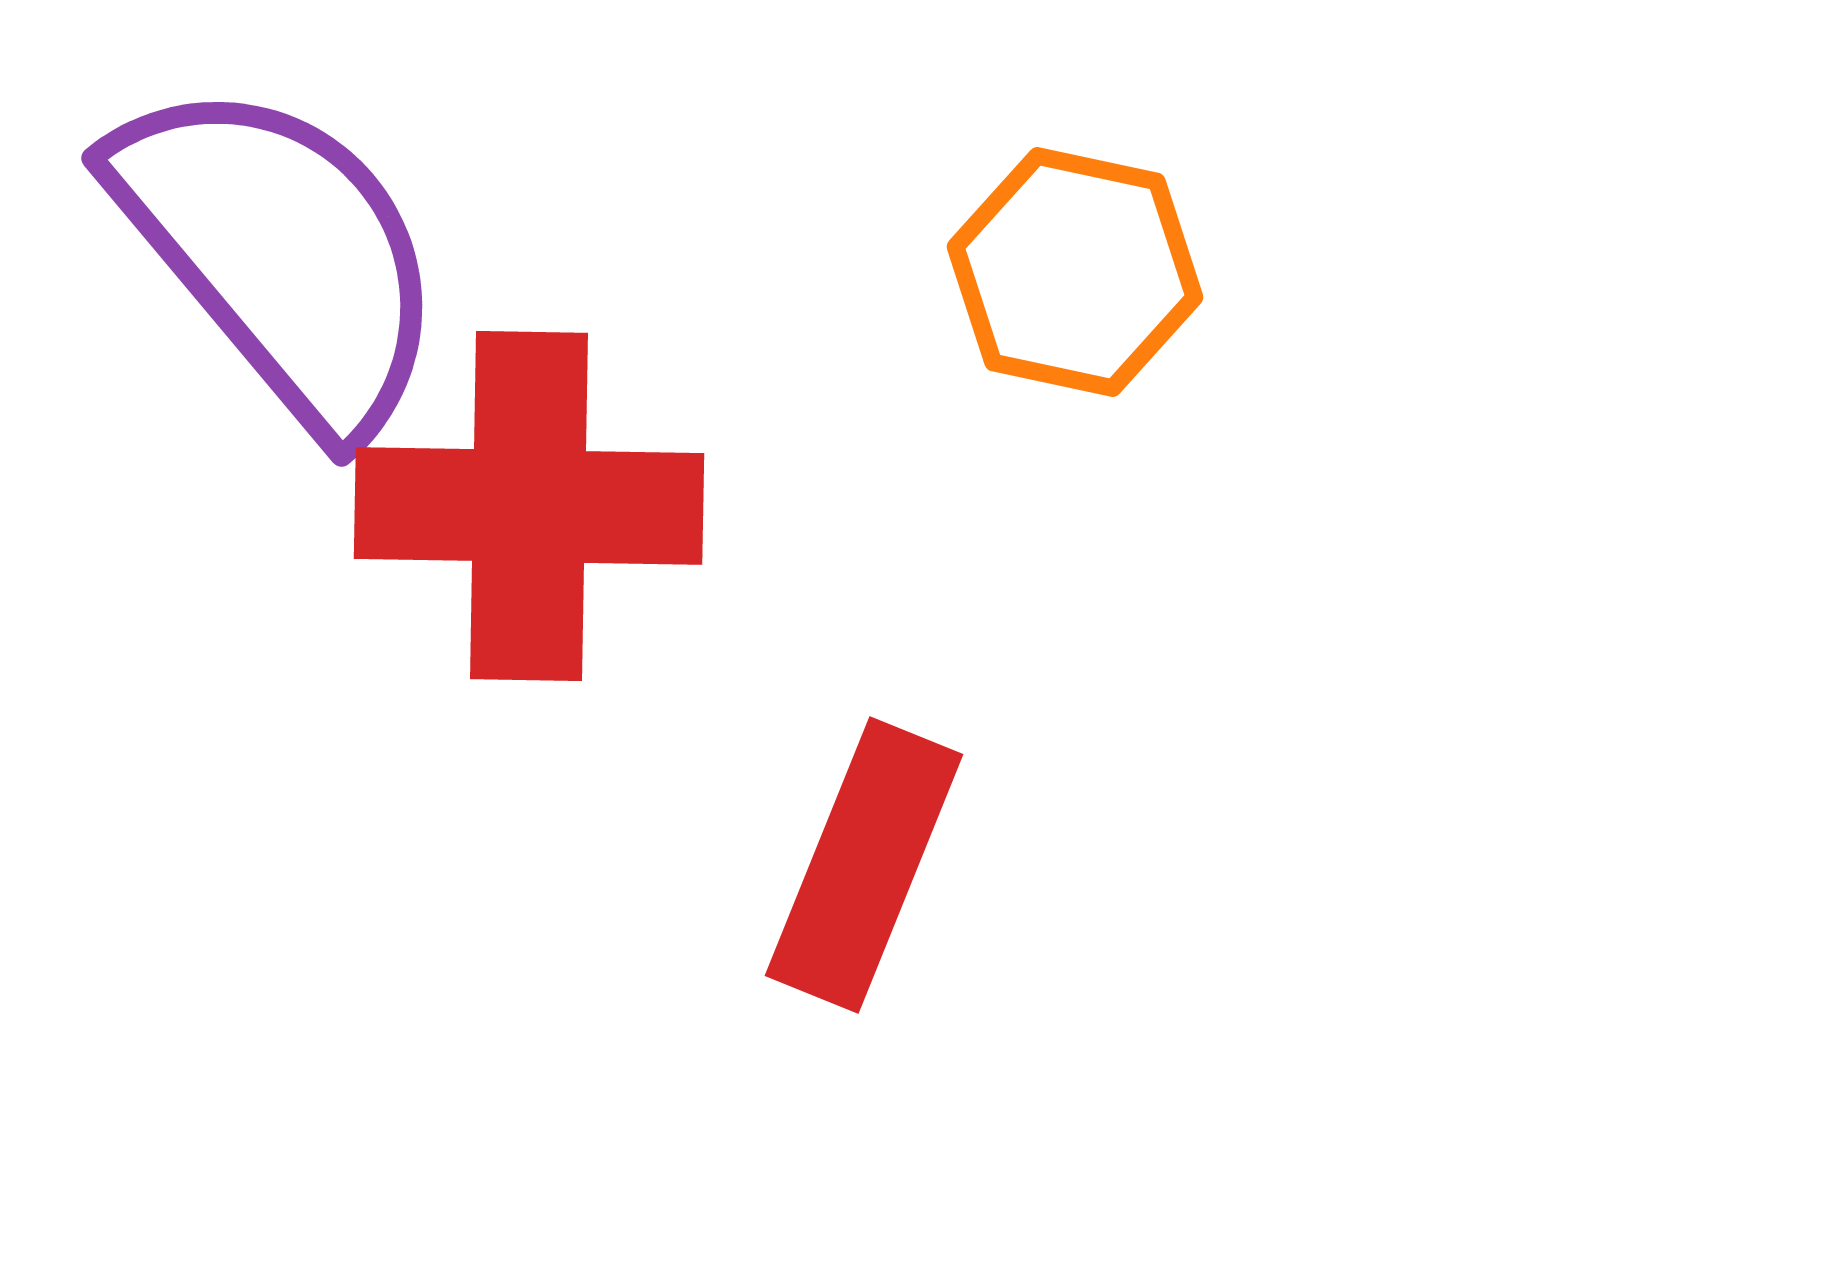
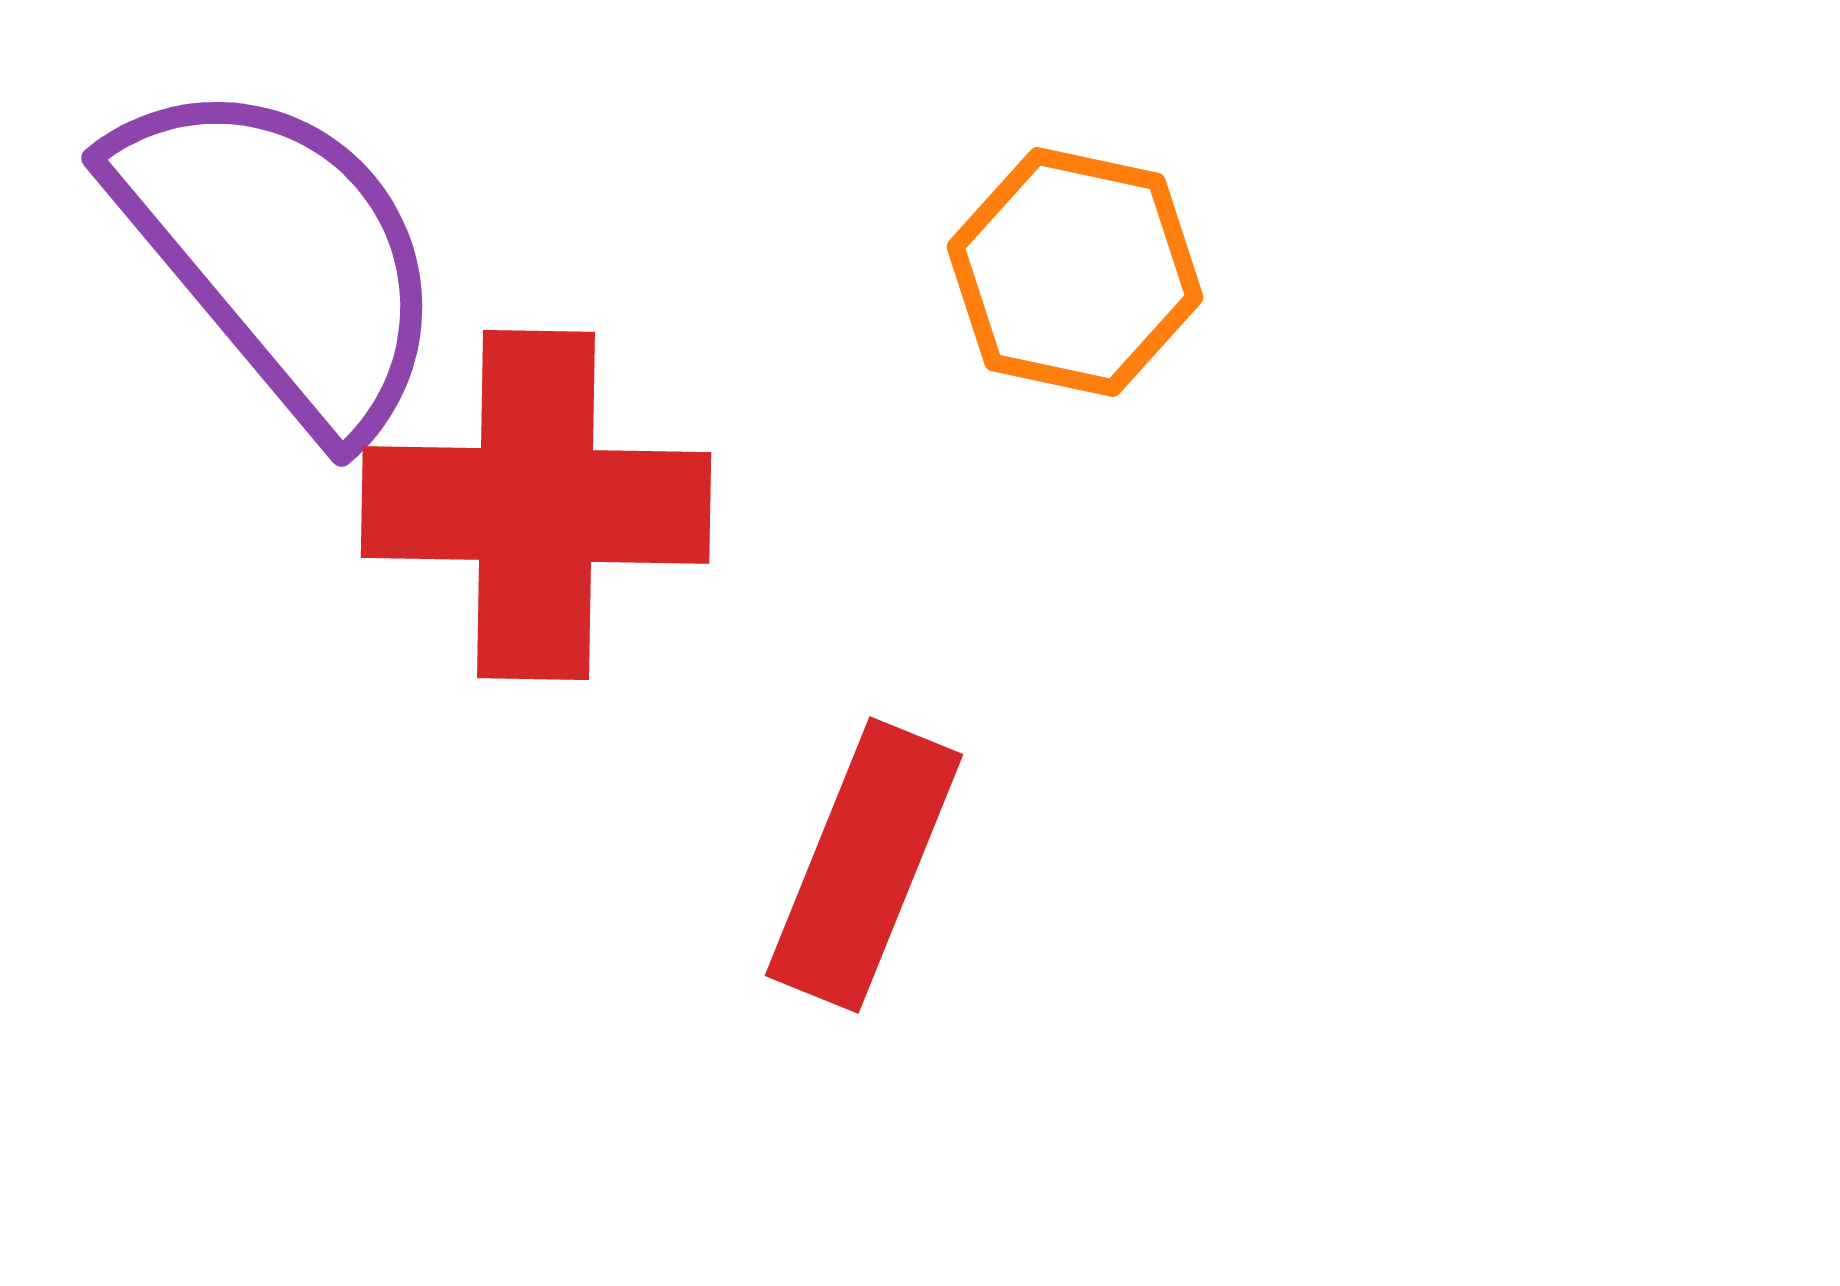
red cross: moved 7 px right, 1 px up
